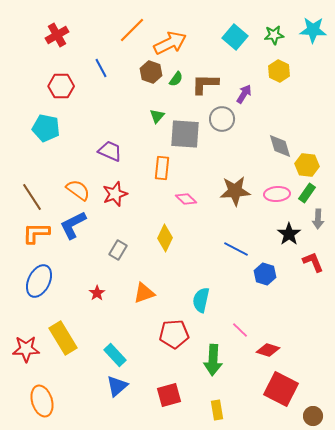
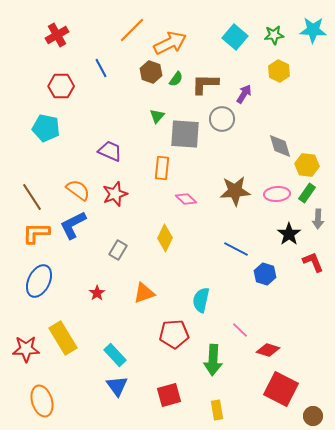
blue triangle at (117, 386): rotated 25 degrees counterclockwise
